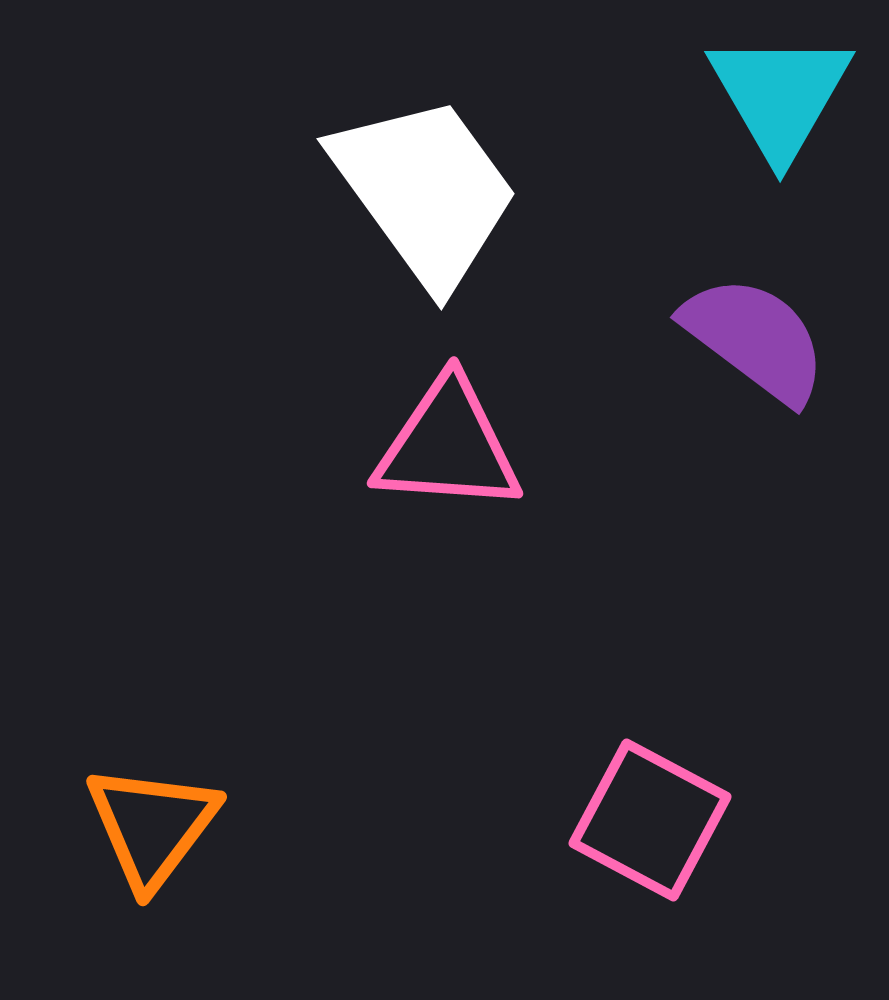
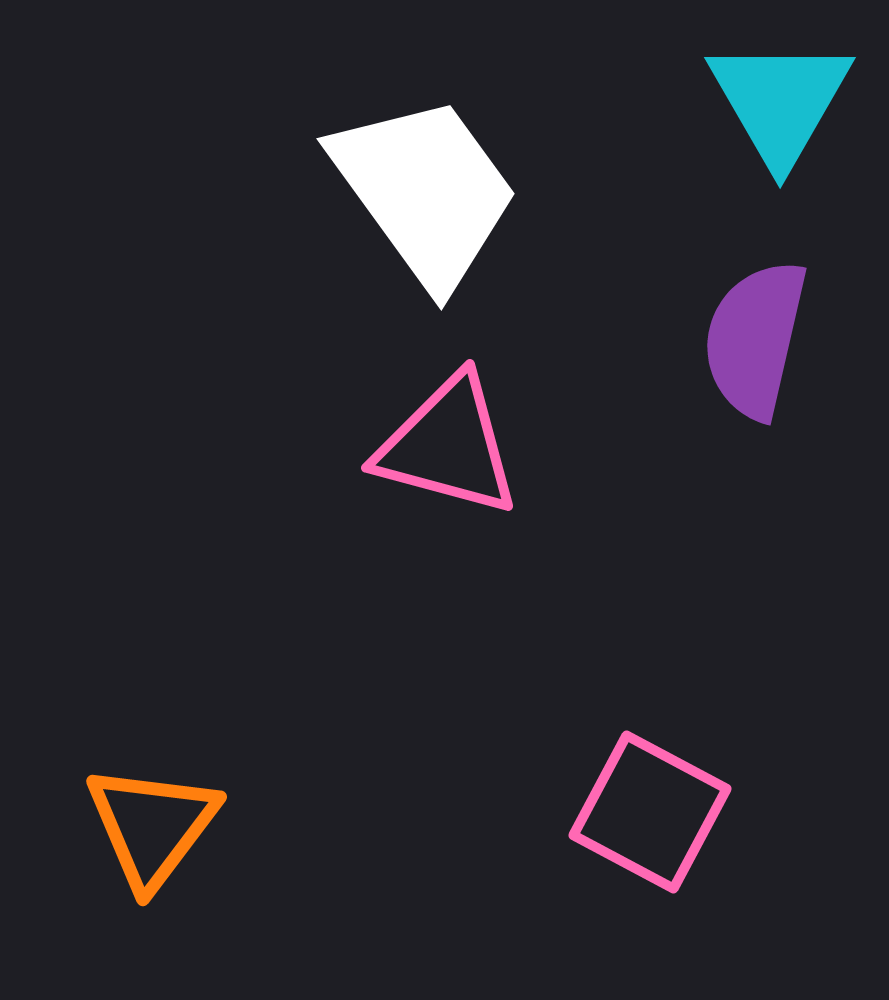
cyan triangle: moved 6 px down
purple semicircle: rotated 114 degrees counterclockwise
pink triangle: rotated 11 degrees clockwise
pink square: moved 8 px up
